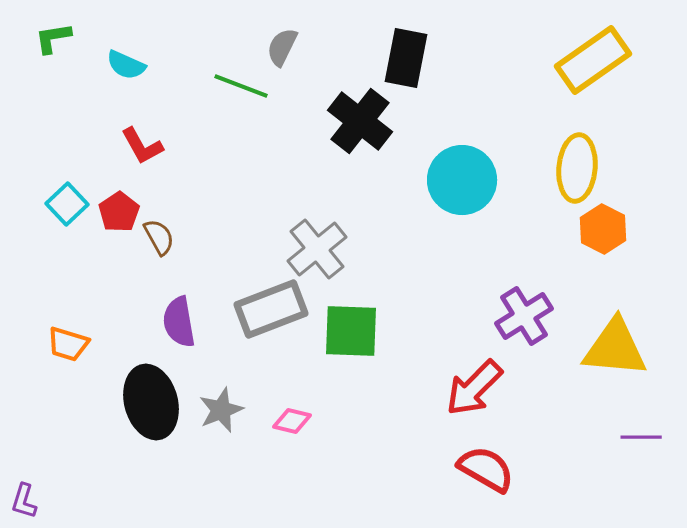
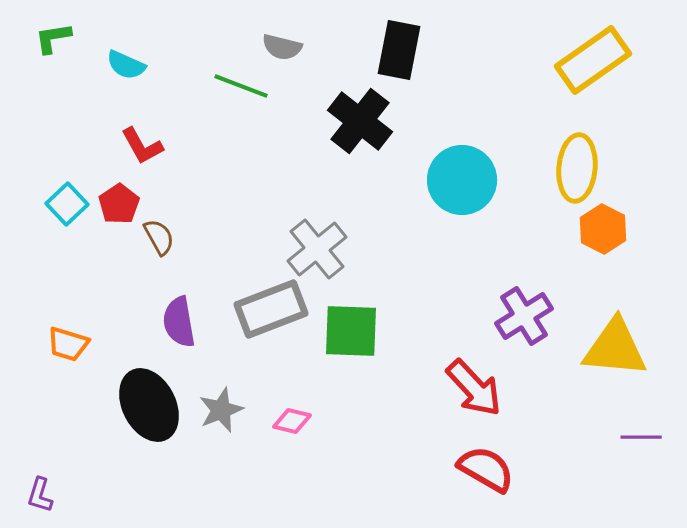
gray semicircle: rotated 102 degrees counterclockwise
black rectangle: moved 7 px left, 8 px up
red pentagon: moved 8 px up
red arrow: rotated 88 degrees counterclockwise
black ellipse: moved 2 px left, 3 px down; rotated 12 degrees counterclockwise
purple L-shape: moved 16 px right, 6 px up
